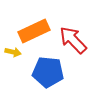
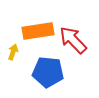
orange rectangle: moved 4 px right; rotated 16 degrees clockwise
yellow arrow: rotated 84 degrees counterclockwise
